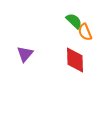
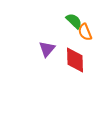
purple triangle: moved 22 px right, 5 px up
